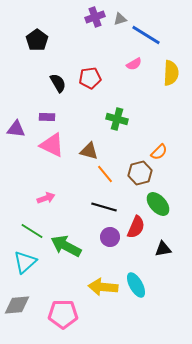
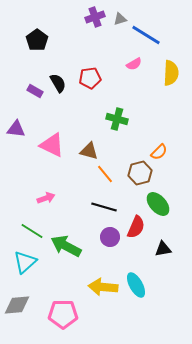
purple rectangle: moved 12 px left, 26 px up; rotated 28 degrees clockwise
